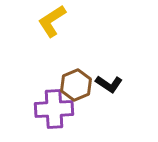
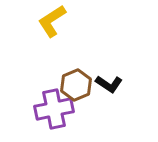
purple cross: rotated 9 degrees counterclockwise
